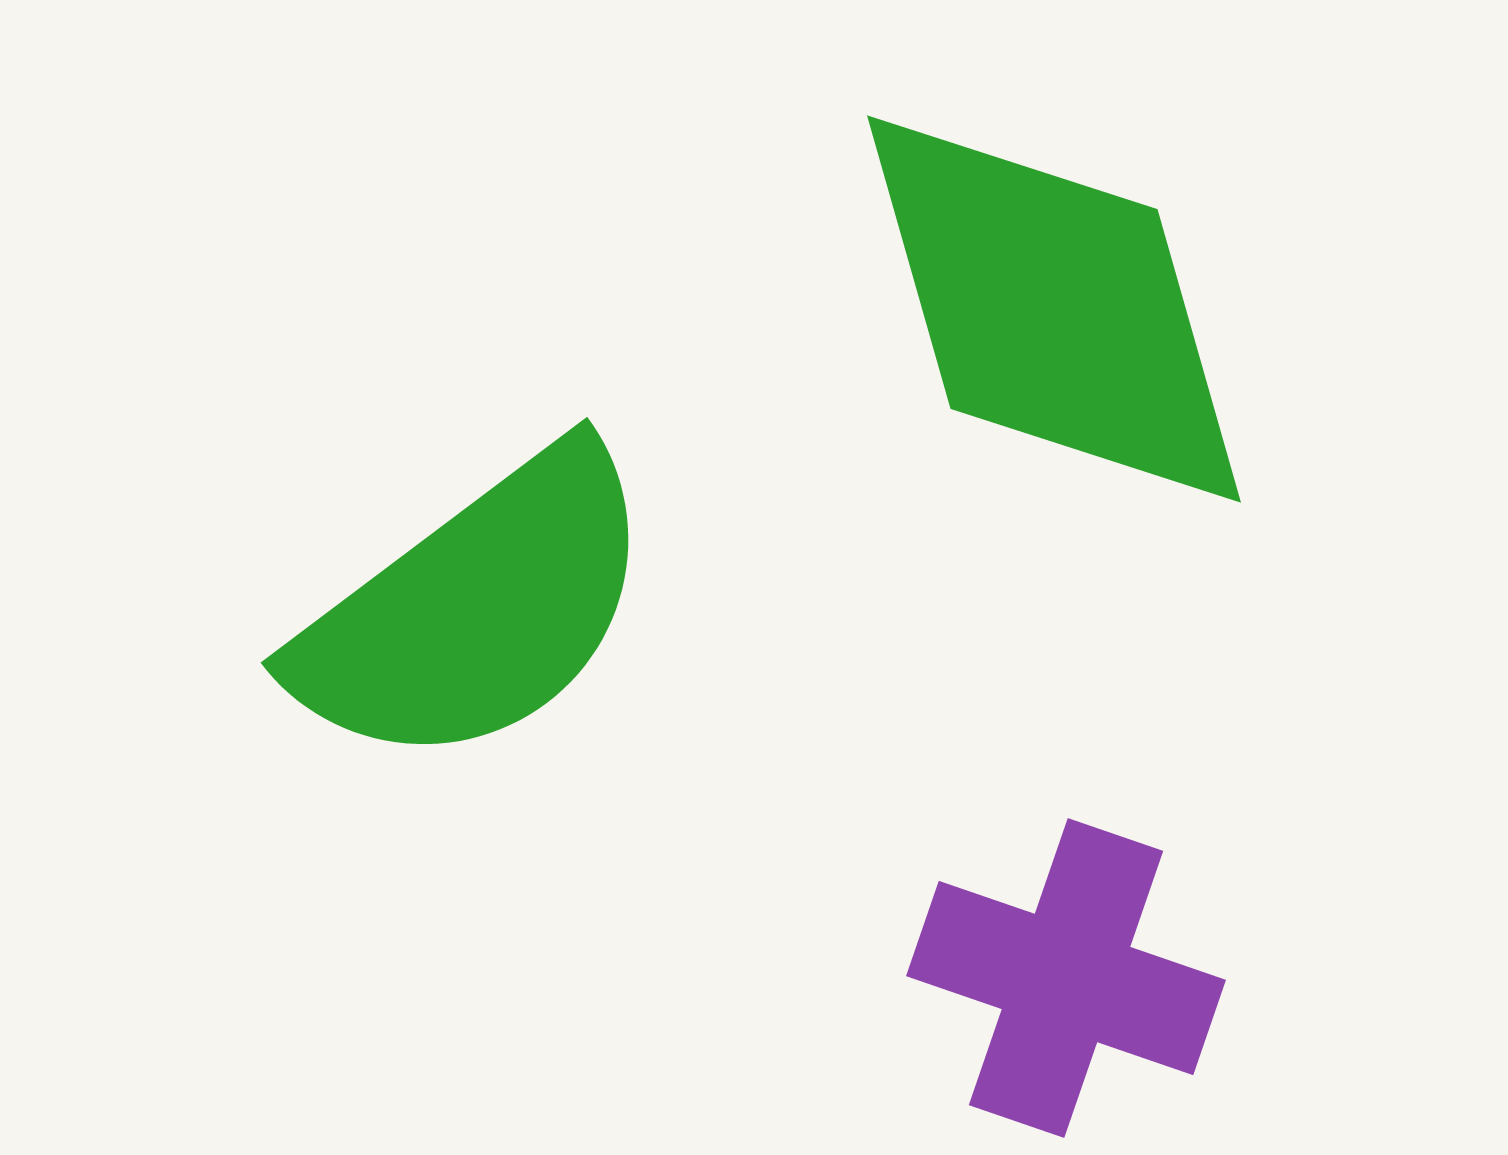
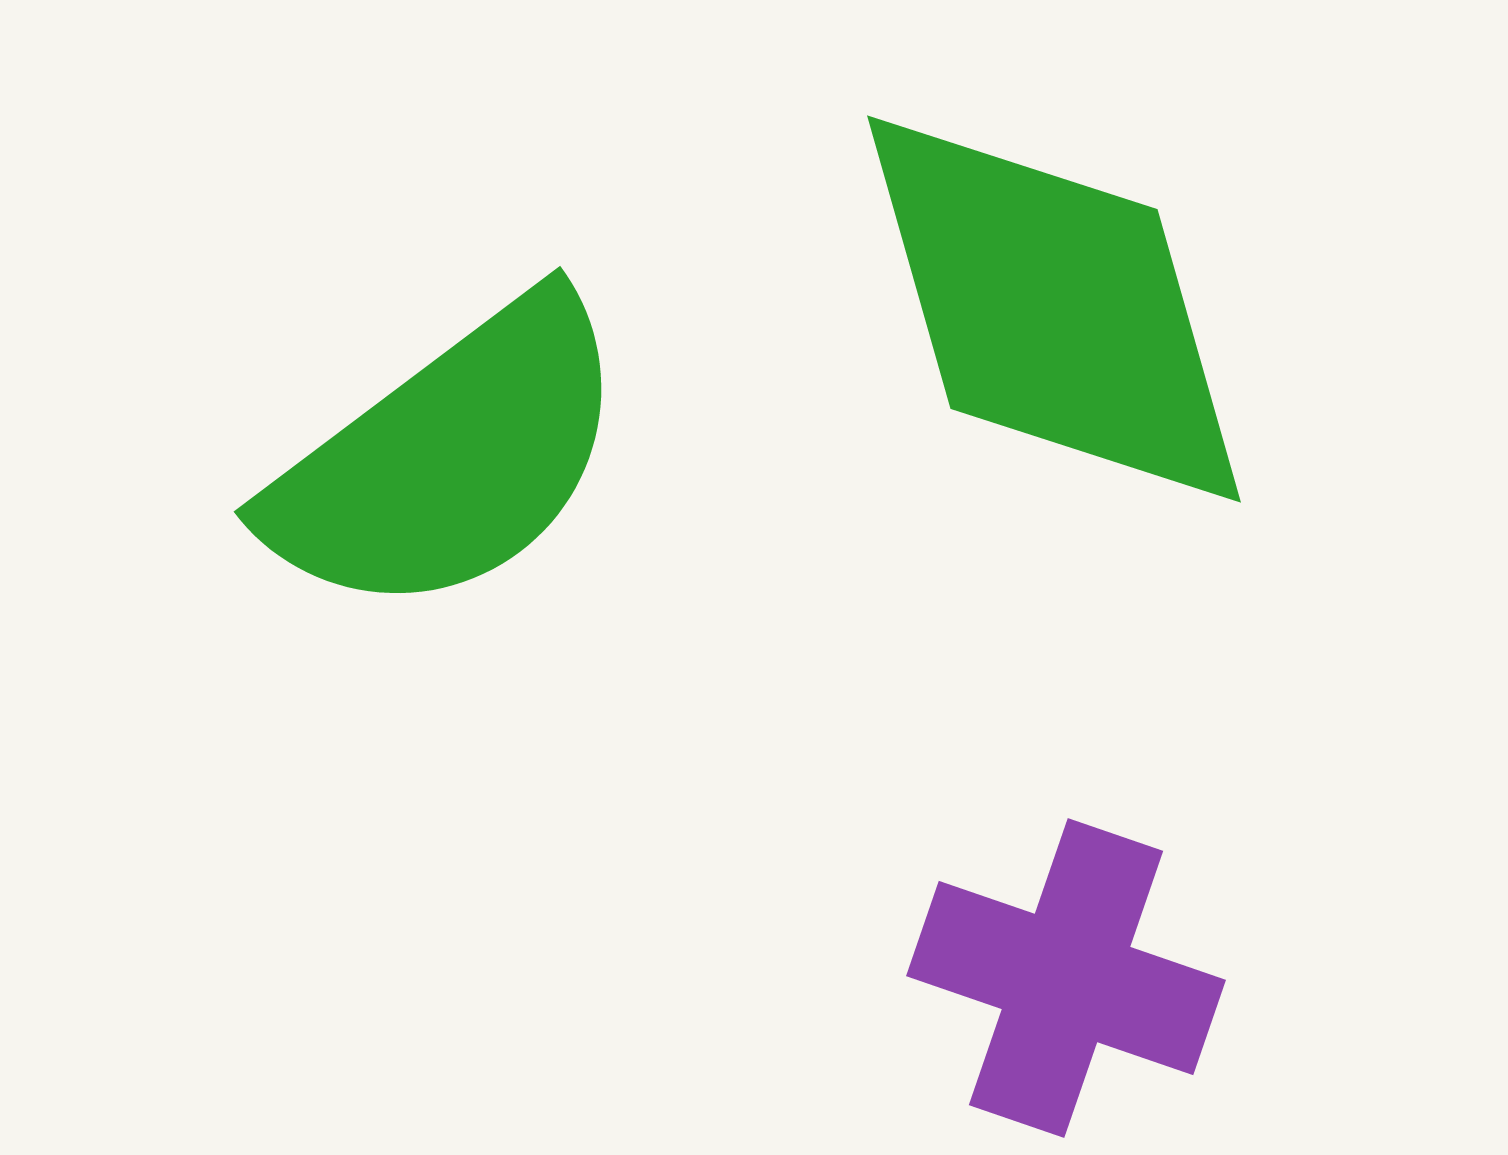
green semicircle: moved 27 px left, 151 px up
